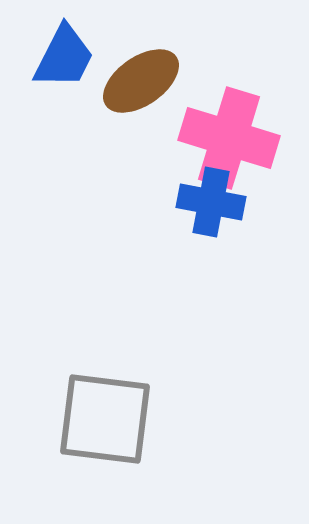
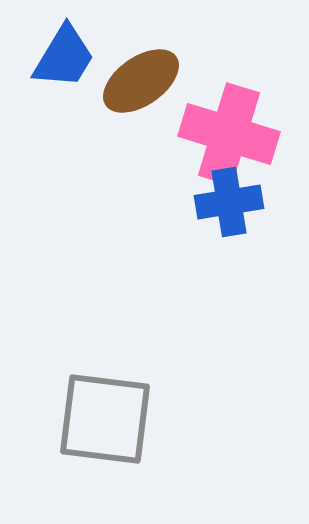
blue trapezoid: rotated 4 degrees clockwise
pink cross: moved 4 px up
blue cross: moved 18 px right; rotated 20 degrees counterclockwise
